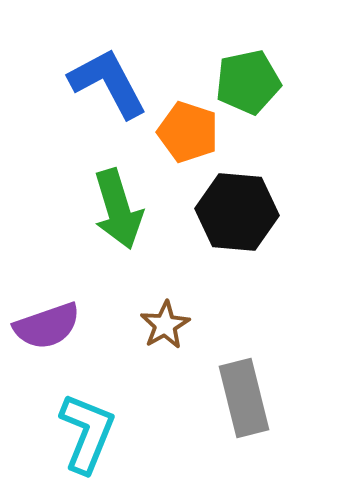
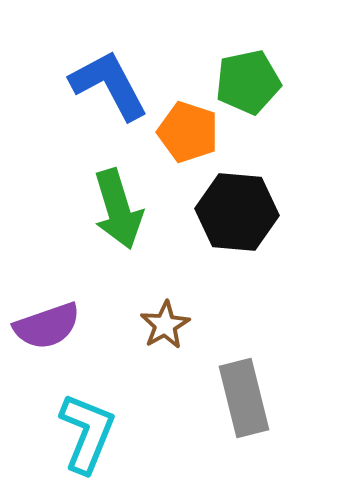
blue L-shape: moved 1 px right, 2 px down
